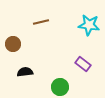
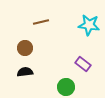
brown circle: moved 12 px right, 4 px down
green circle: moved 6 px right
